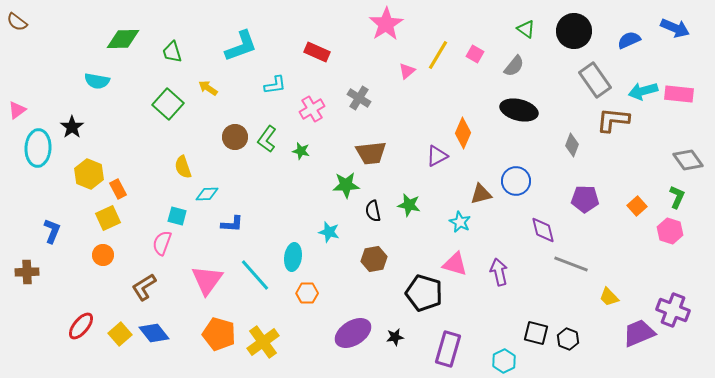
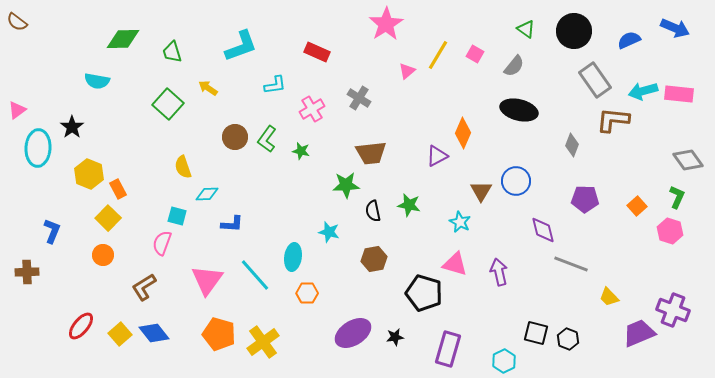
brown triangle at (481, 194): moved 3 px up; rotated 45 degrees counterclockwise
yellow square at (108, 218): rotated 20 degrees counterclockwise
